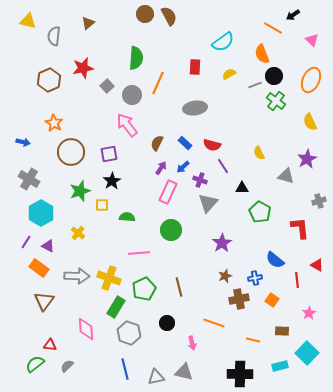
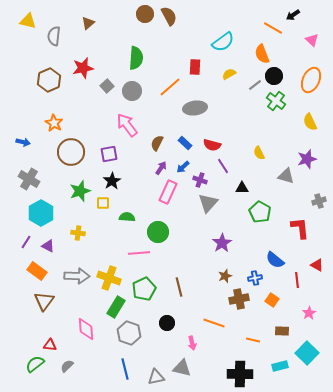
orange line at (158, 83): moved 12 px right, 4 px down; rotated 25 degrees clockwise
gray line at (255, 85): rotated 16 degrees counterclockwise
gray circle at (132, 95): moved 4 px up
purple star at (307, 159): rotated 12 degrees clockwise
yellow square at (102, 205): moved 1 px right, 2 px up
green circle at (171, 230): moved 13 px left, 2 px down
yellow cross at (78, 233): rotated 32 degrees counterclockwise
orange rectangle at (39, 268): moved 2 px left, 3 px down
gray triangle at (184, 372): moved 2 px left, 4 px up
